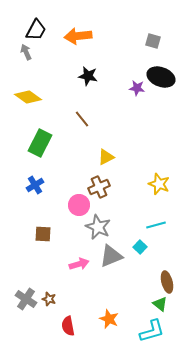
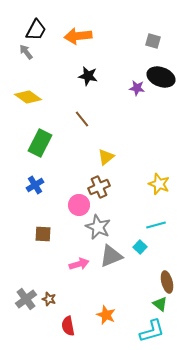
gray arrow: rotated 14 degrees counterclockwise
yellow triangle: rotated 12 degrees counterclockwise
gray cross: rotated 20 degrees clockwise
orange star: moved 3 px left, 4 px up
